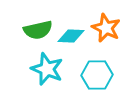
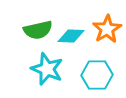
orange star: moved 1 px right, 1 px down; rotated 16 degrees clockwise
